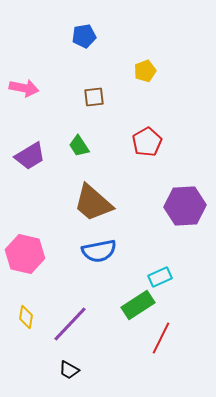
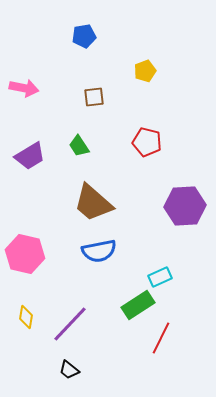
red pentagon: rotated 28 degrees counterclockwise
black trapezoid: rotated 10 degrees clockwise
